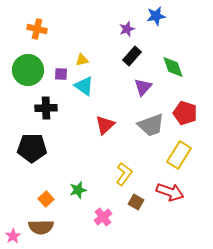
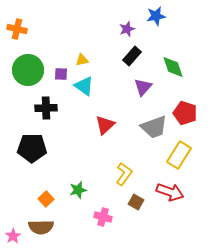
orange cross: moved 20 px left
gray trapezoid: moved 3 px right, 2 px down
pink cross: rotated 36 degrees counterclockwise
